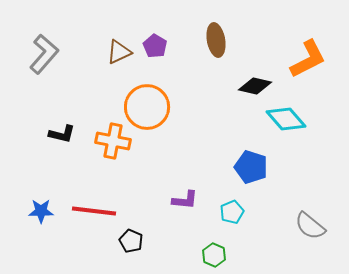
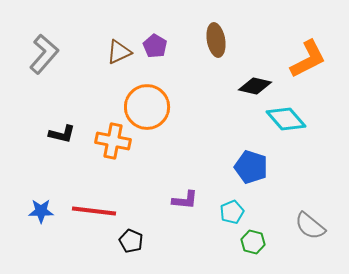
green hexagon: moved 39 px right, 13 px up; rotated 10 degrees counterclockwise
